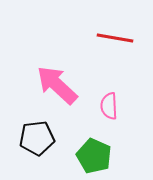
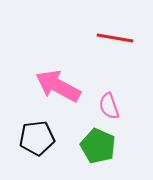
pink arrow: moved 1 px right, 1 px down; rotated 15 degrees counterclockwise
pink semicircle: rotated 16 degrees counterclockwise
green pentagon: moved 4 px right, 10 px up
